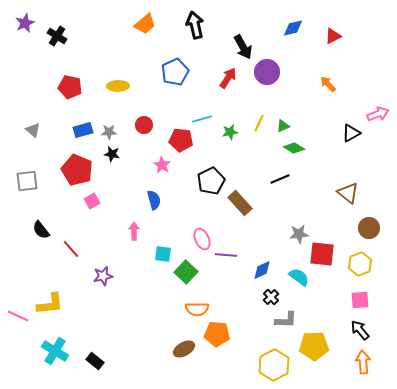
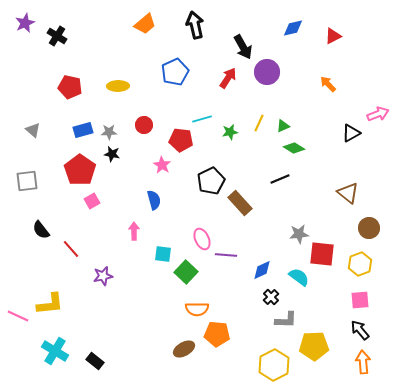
red pentagon at (77, 170): moved 3 px right; rotated 12 degrees clockwise
